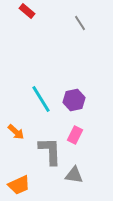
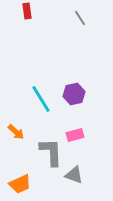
red rectangle: rotated 42 degrees clockwise
gray line: moved 5 px up
purple hexagon: moved 6 px up
pink rectangle: rotated 48 degrees clockwise
gray L-shape: moved 1 px right, 1 px down
gray triangle: rotated 12 degrees clockwise
orange trapezoid: moved 1 px right, 1 px up
